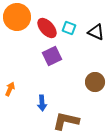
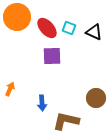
black triangle: moved 2 px left
purple square: rotated 24 degrees clockwise
brown circle: moved 1 px right, 16 px down
